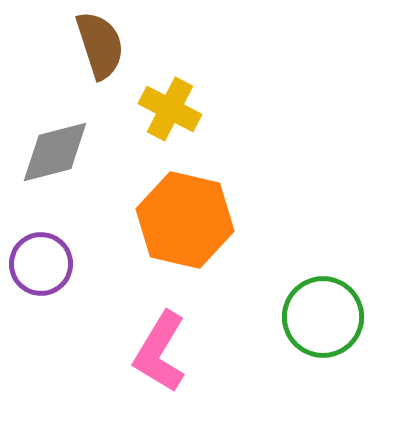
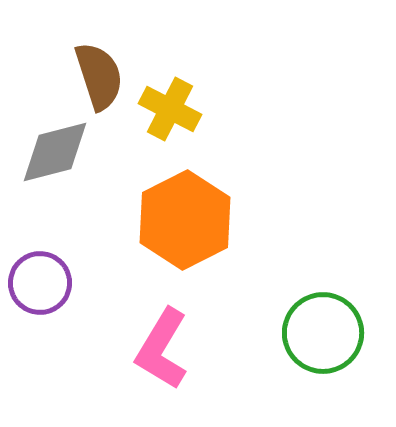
brown semicircle: moved 1 px left, 31 px down
orange hexagon: rotated 20 degrees clockwise
purple circle: moved 1 px left, 19 px down
green circle: moved 16 px down
pink L-shape: moved 2 px right, 3 px up
